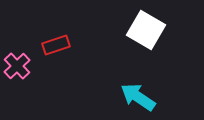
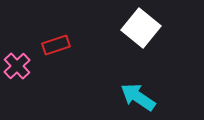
white square: moved 5 px left, 2 px up; rotated 9 degrees clockwise
